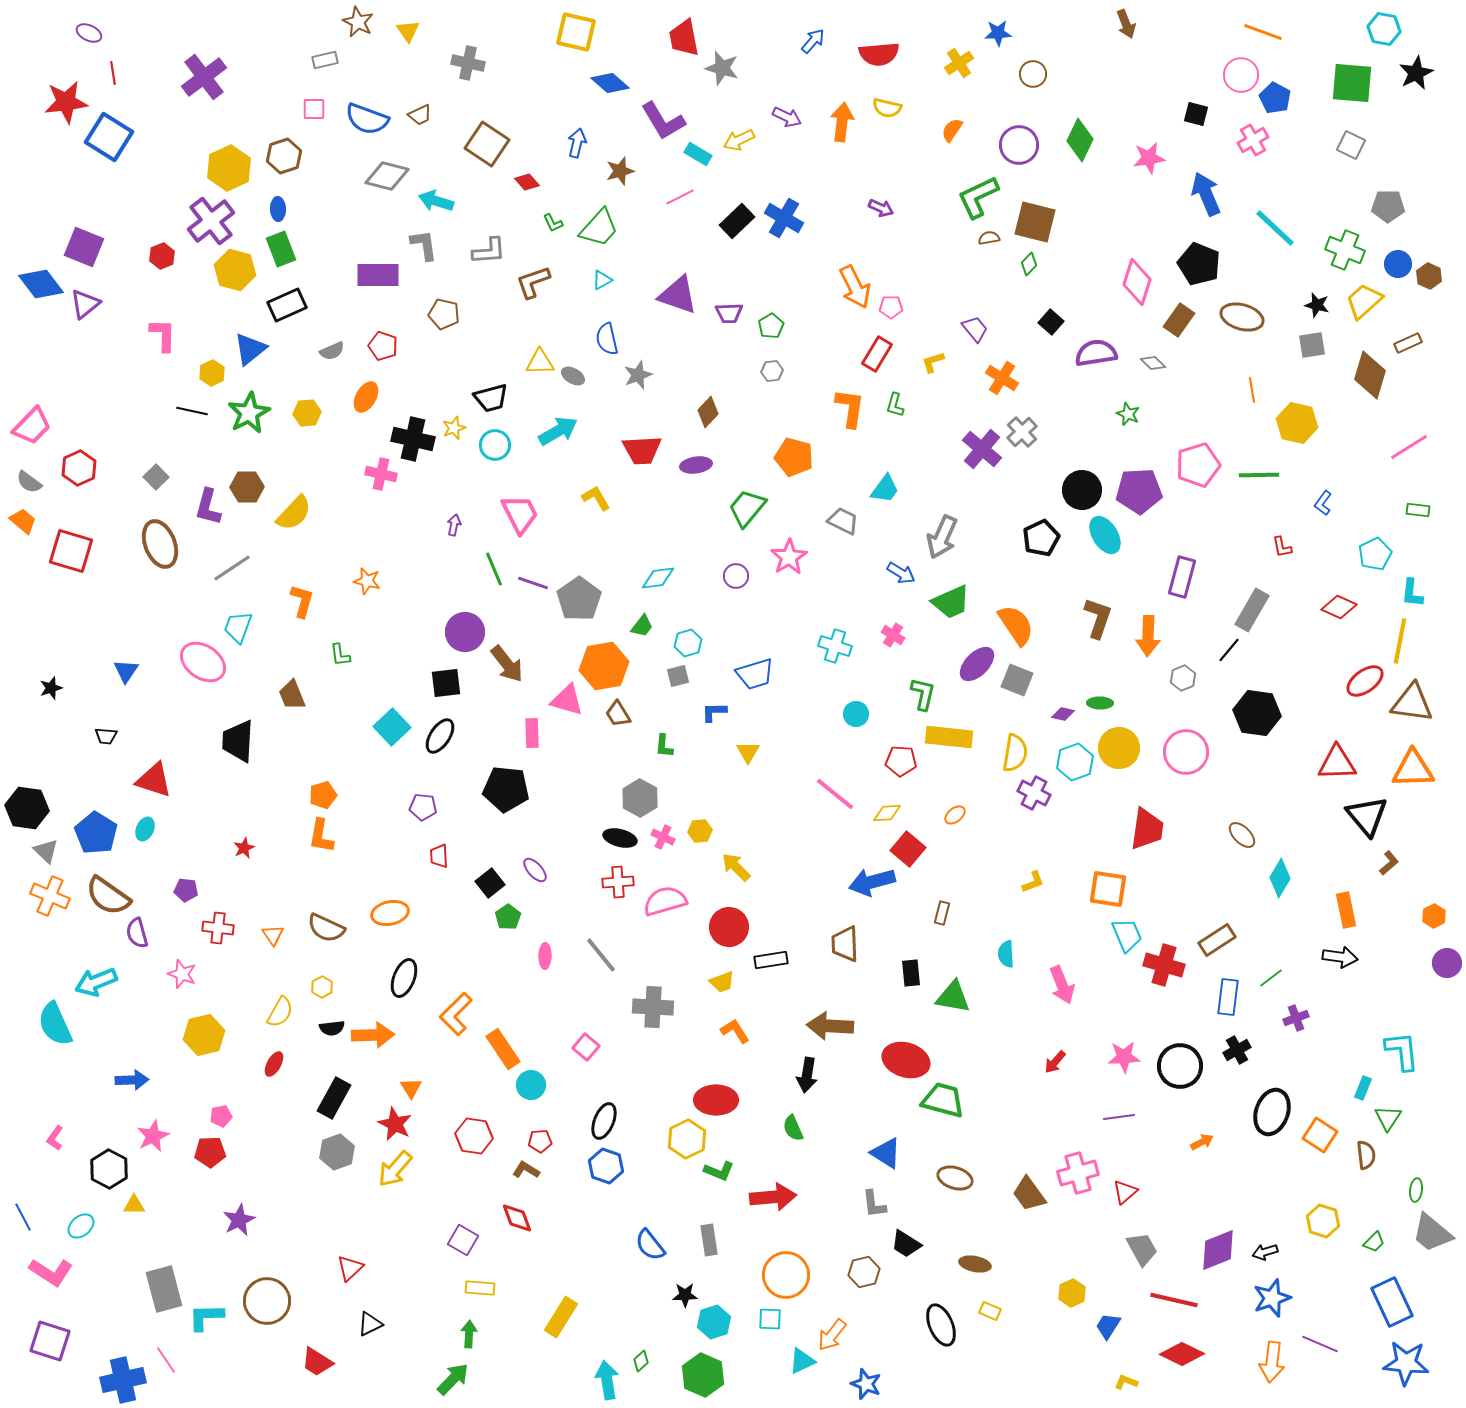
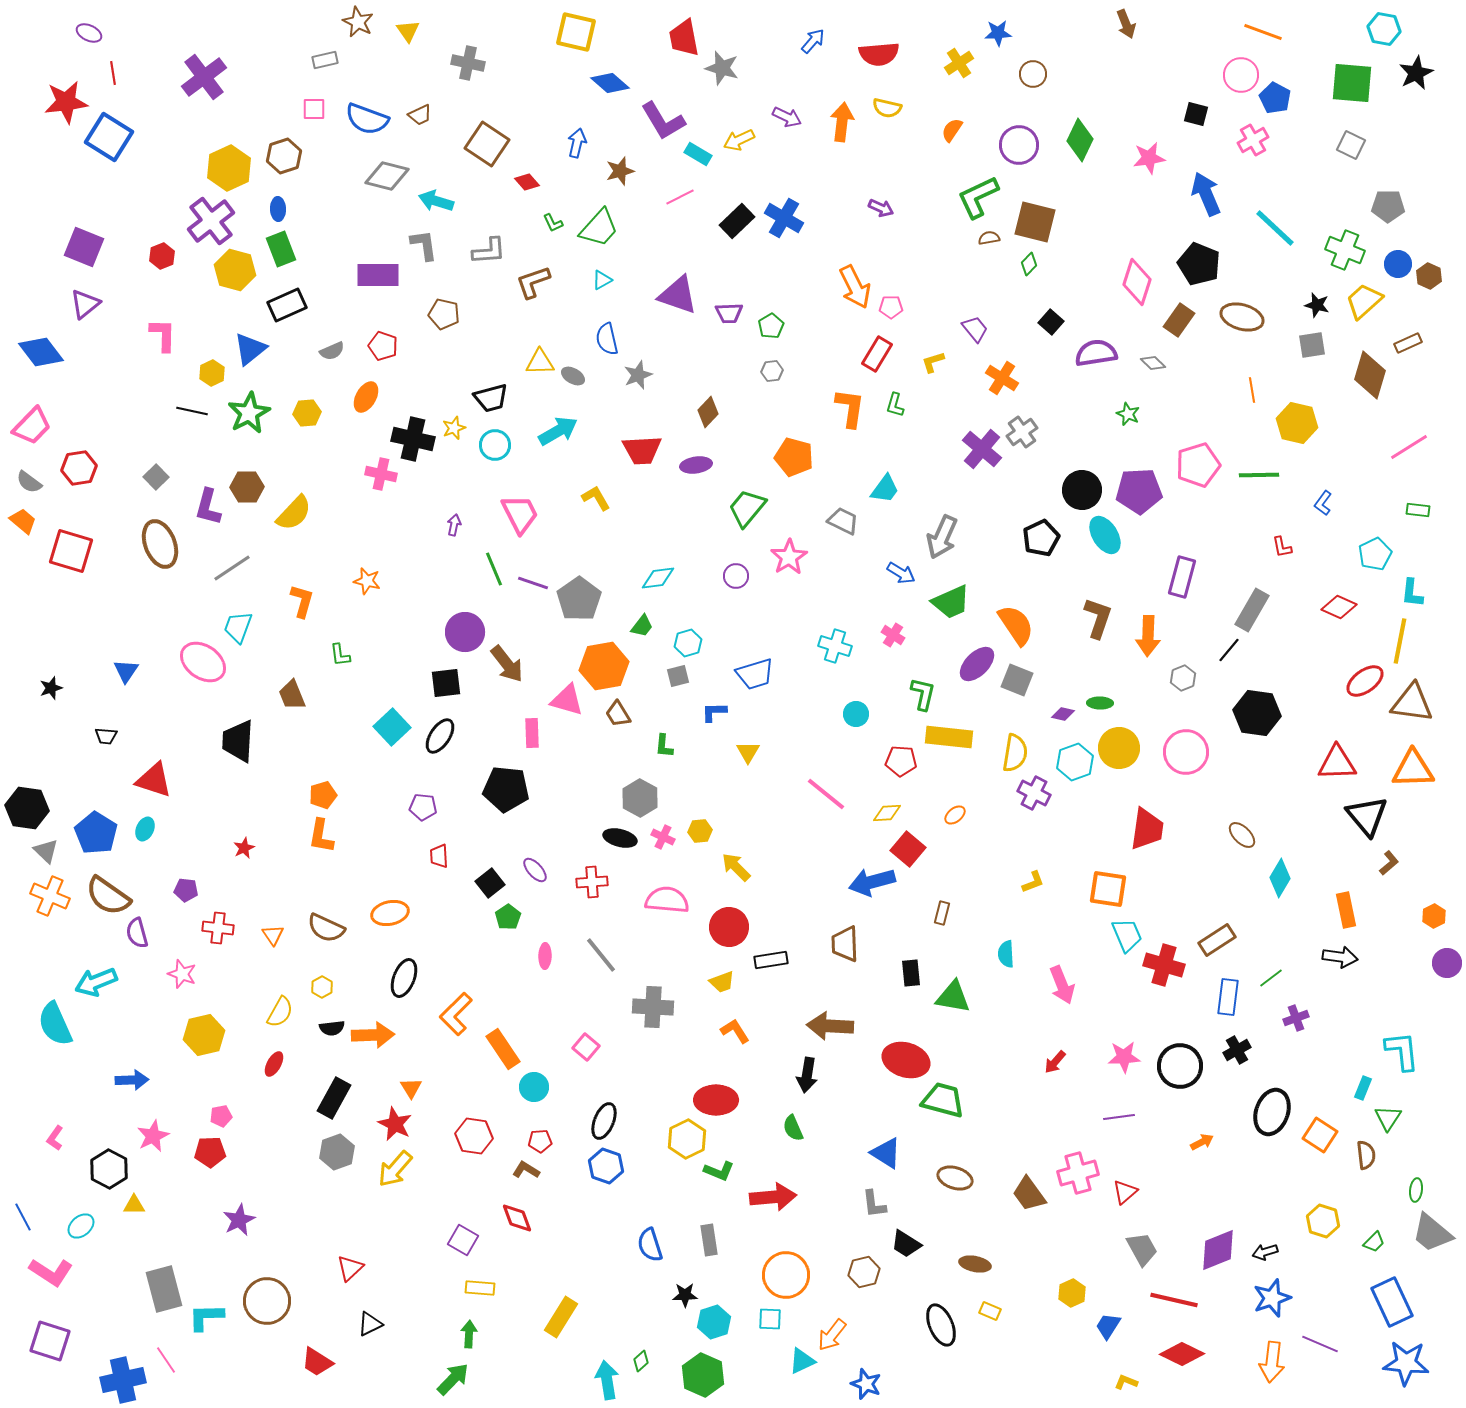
blue diamond at (41, 284): moved 68 px down
gray cross at (1022, 432): rotated 8 degrees clockwise
red hexagon at (79, 468): rotated 16 degrees clockwise
pink line at (835, 794): moved 9 px left
red cross at (618, 882): moved 26 px left
pink semicircle at (665, 901): moved 2 px right, 1 px up; rotated 21 degrees clockwise
cyan circle at (531, 1085): moved 3 px right, 2 px down
blue semicircle at (650, 1245): rotated 20 degrees clockwise
